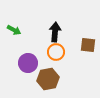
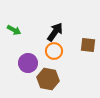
black arrow: rotated 30 degrees clockwise
orange circle: moved 2 px left, 1 px up
brown hexagon: rotated 20 degrees clockwise
